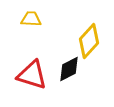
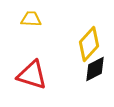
yellow diamond: moved 3 px down
black diamond: moved 26 px right
